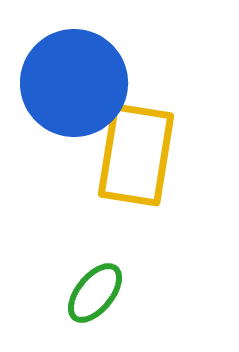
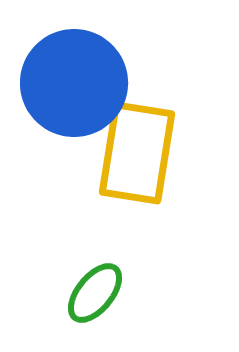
yellow rectangle: moved 1 px right, 2 px up
